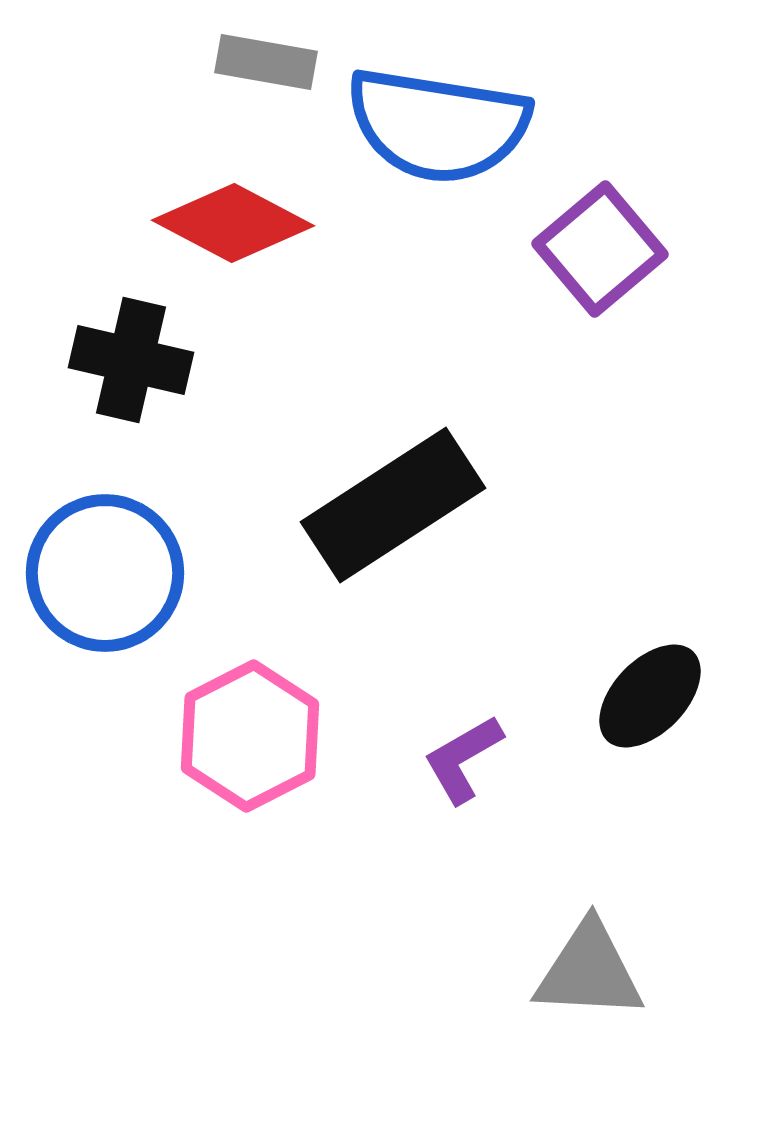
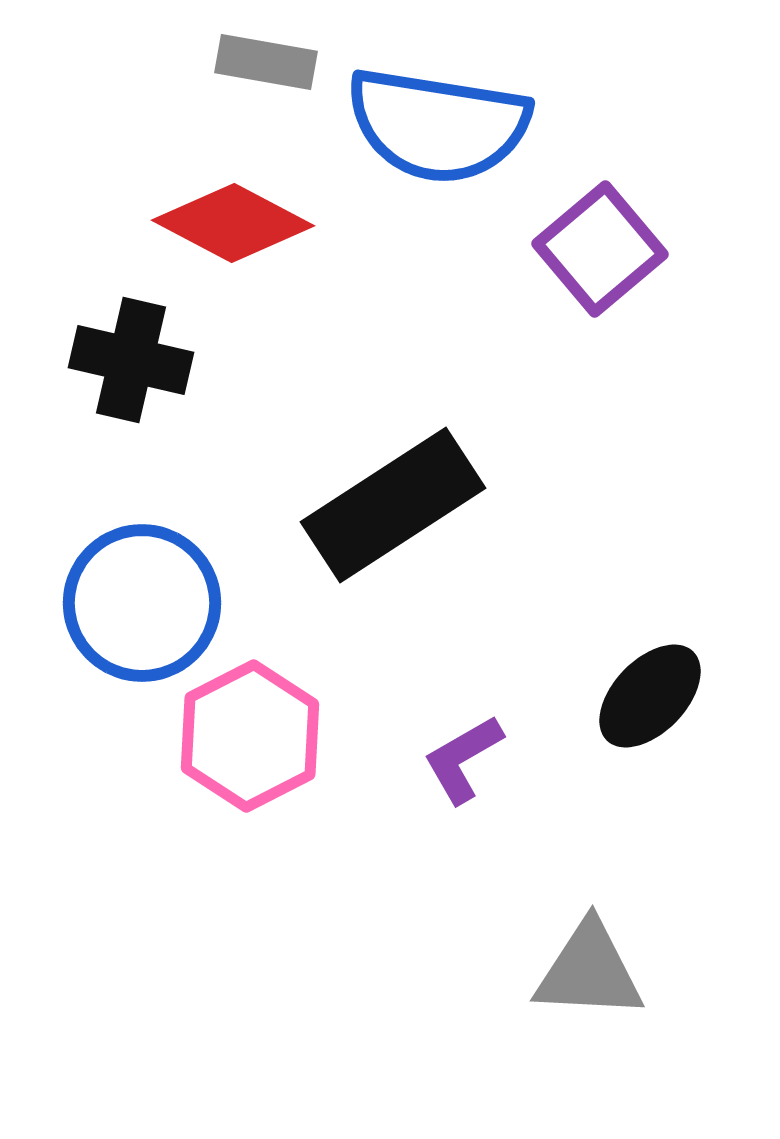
blue circle: moved 37 px right, 30 px down
